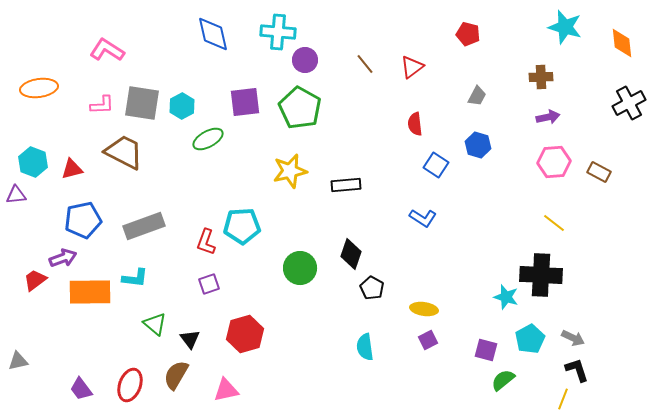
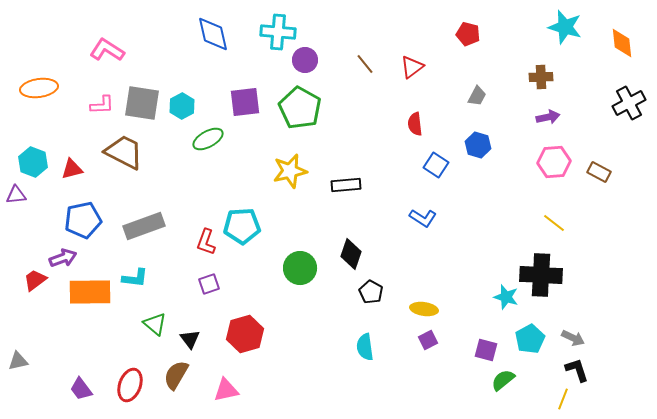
black pentagon at (372, 288): moved 1 px left, 4 px down
